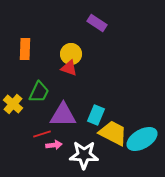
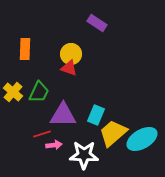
yellow cross: moved 12 px up
yellow trapezoid: rotated 68 degrees counterclockwise
